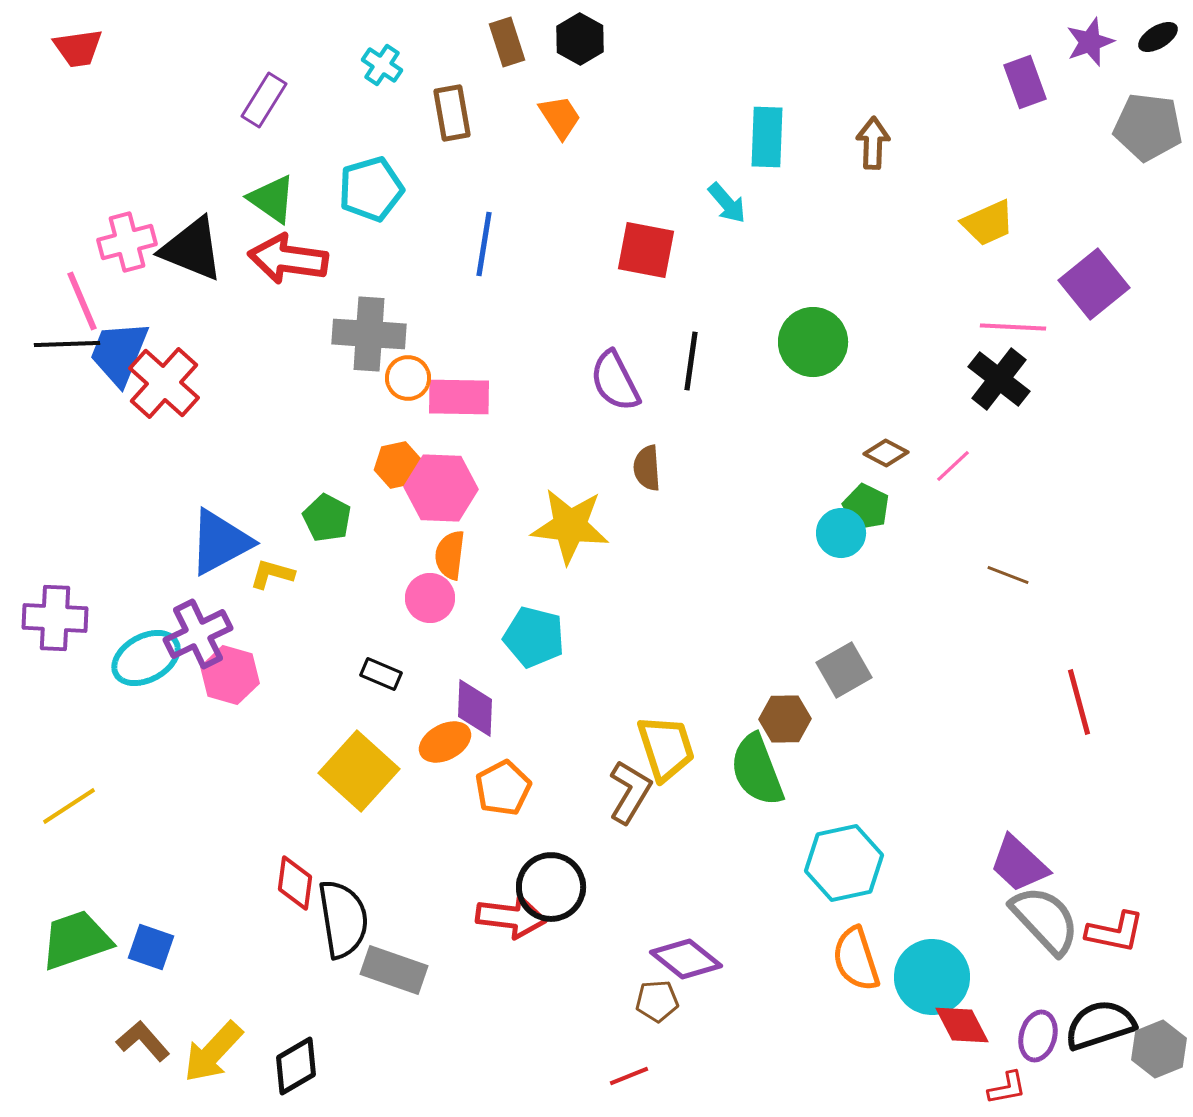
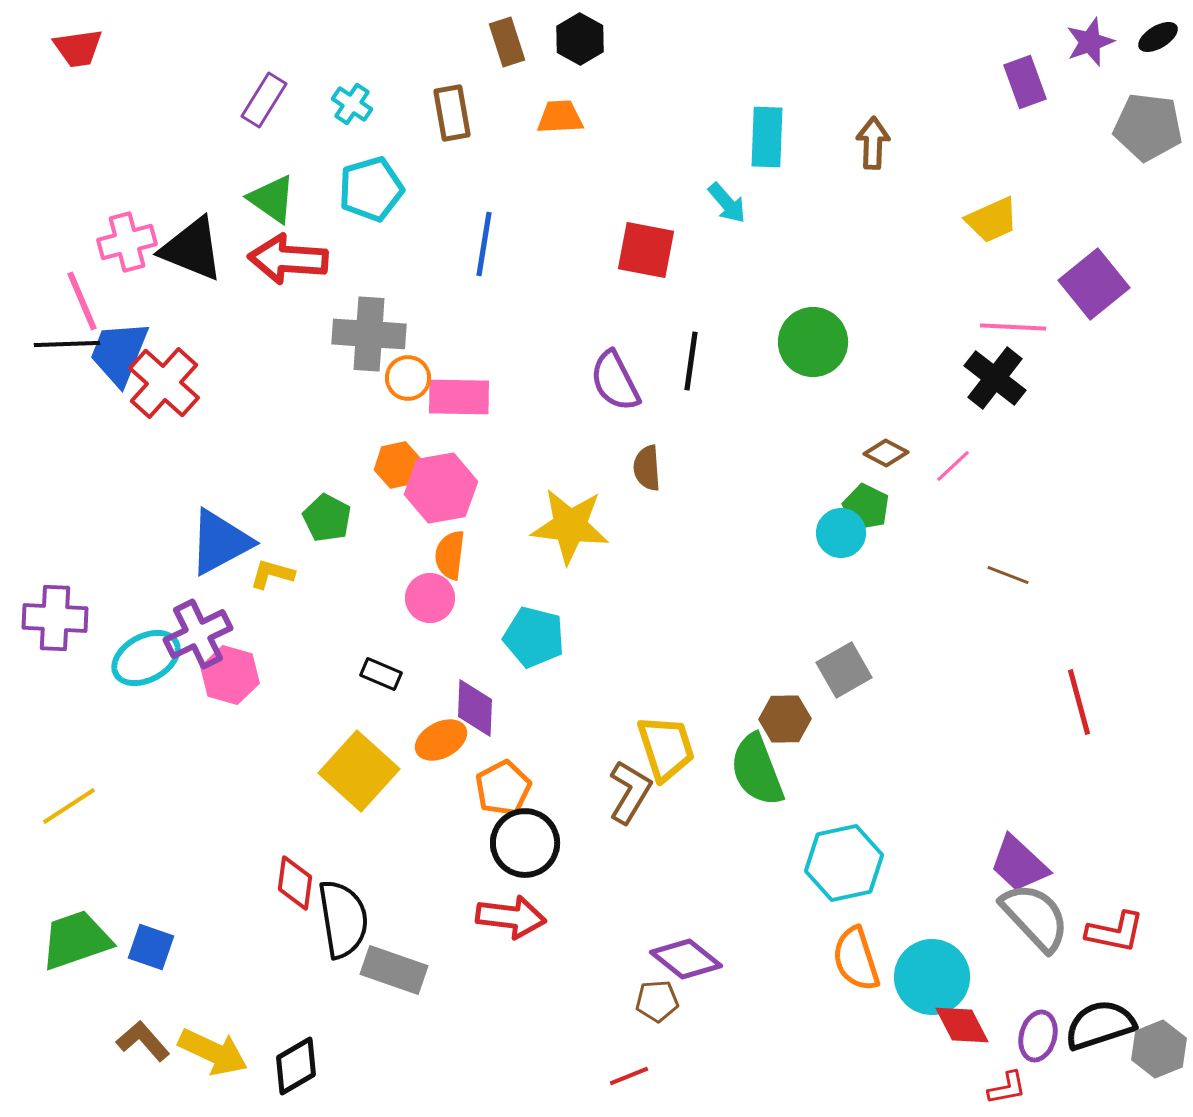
cyan cross at (382, 65): moved 30 px left, 39 px down
orange trapezoid at (560, 117): rotated 60 degrees counterclockwise
yellow trapezoid at (988, 223): moved 4 px right, 3 px up
red arrow at (288, 259): rotated 4 degrees counterclockwise
black cross at (999, 379): moved 4 px left, 1 px up
pink hexagon at (441, 488): rotated 12 degrees counterclockwise
orange ellipse at (445, 742): moved 4 px left, 2 px up
black circle at (551, 887): moved 26 px left, 44 px up
gray semicircle at (1045, 920): moved 10 px left, 3 px up
yellow arrow at (213, 1052): rotated 108 degrees counterclockwise
